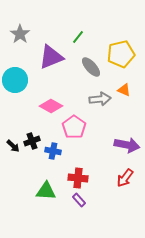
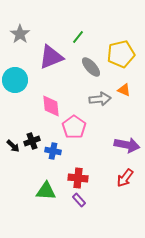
pink diamond: rotated 55 degrees clockwise
